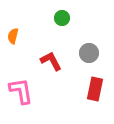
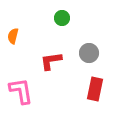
red L-shape: rotated 70 degrees counterclockwise
